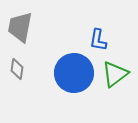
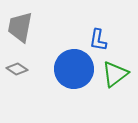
gray diamond: rotated 65 degrees counterclockwise
blue circle: moved 4 px up
